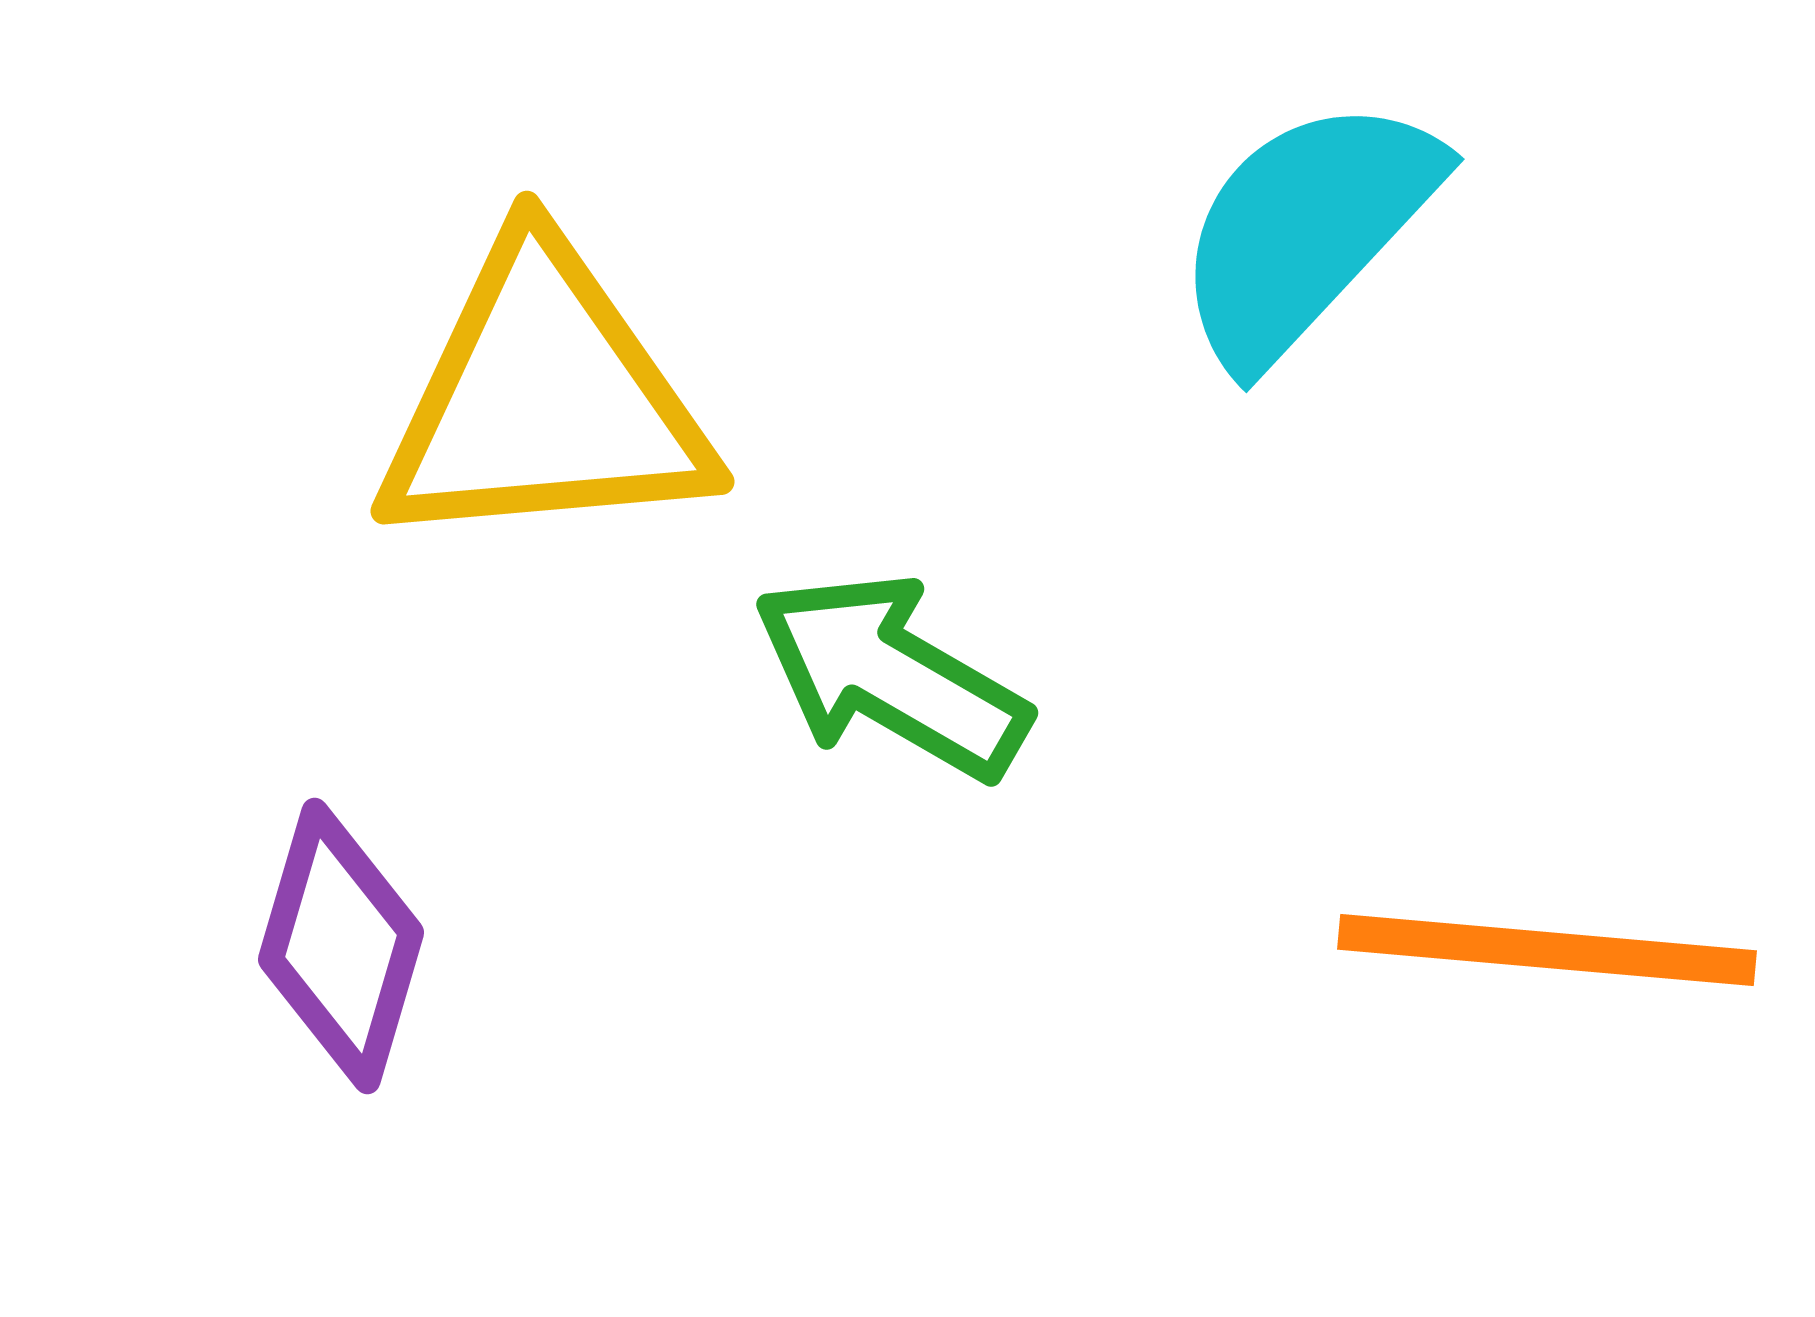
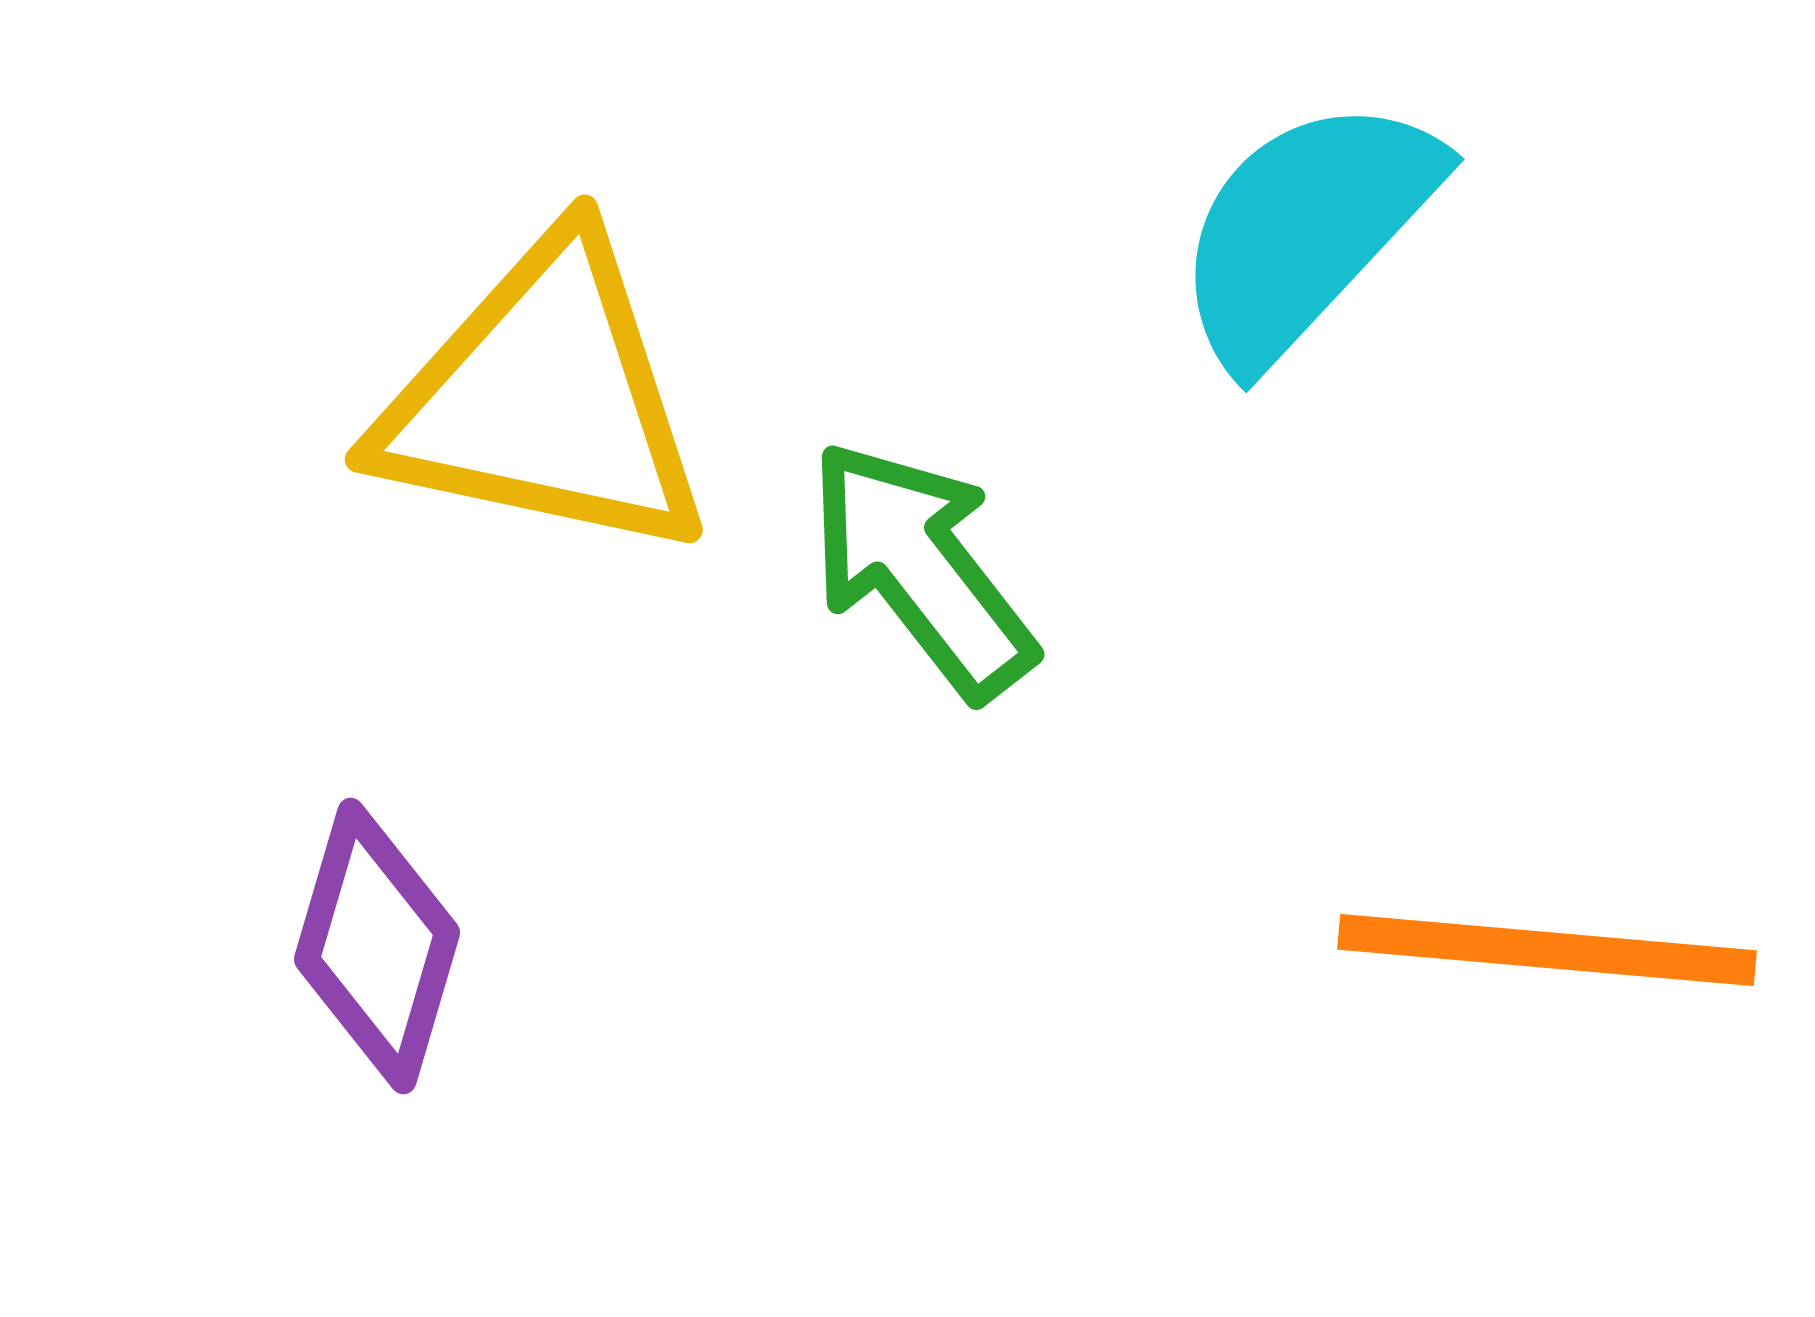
yellow triangle: rotated 17 degrees clockwise
green arrow: moved 30 px right, 107 px up; rotated 22 degrees clockwise
purple diamond: moved 36 px right
